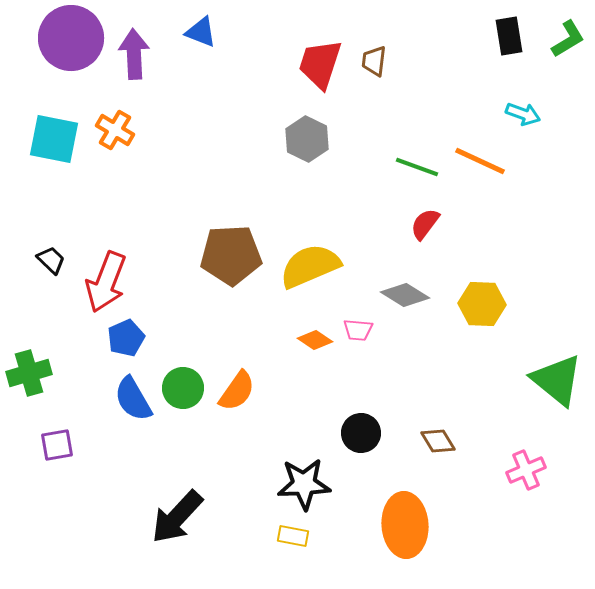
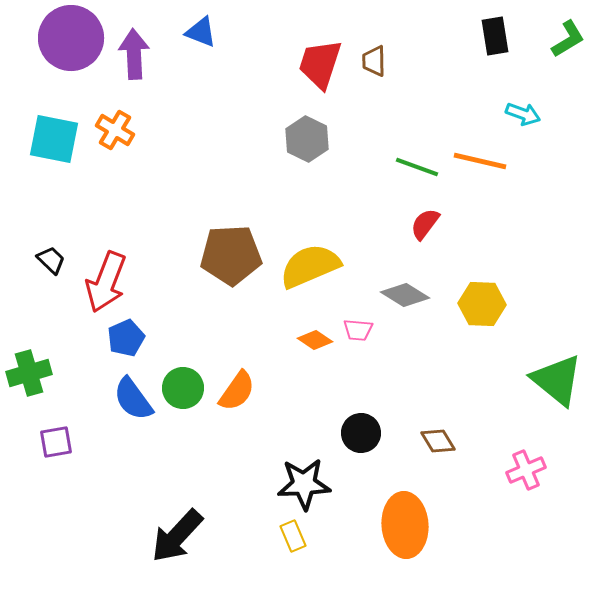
black rectangle: moved 14 px left
brown trapezoid: rotated 8 degrees counterclockwise
orange line: rotated 12 degrees counterclockwise
blue semicircle: rotated 6 degrees counterclockwise
purple square: moved 1 px left, 3 px up
black arrow: moved 19 px down
yellow rectangle: rotated 56 degrees clockwise
